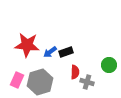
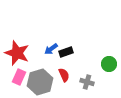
red star: moved 10 px left, 8 px down; rotated 15 degrees clockwise
blue arrow: moved 1 px right, 3 px up
green circle: moved 1 px up
red semicircle: moved 11 px left, 3 px down; rotated 24 degrees counterclockwise
pink rectangle: moved 2 px right, 3 px up
